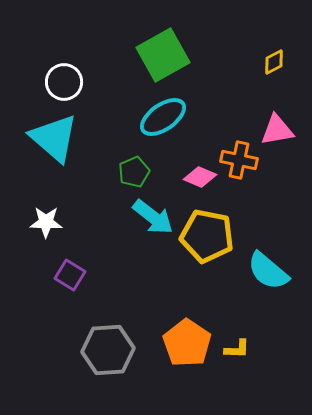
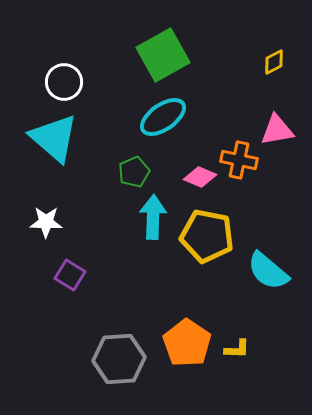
cyan arrow: rotated 126 degrees counterclockwise
gray hexagon: moved 11 px right, 9 px down
